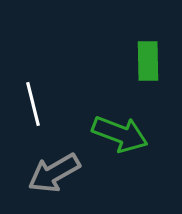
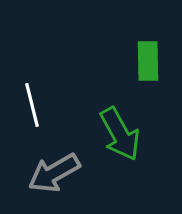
white line: moved 1 px left, 1 px down
green arrow: rotated 40 degrees clockwise
